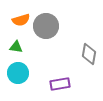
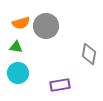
orange semicircle: moved 3 px down
purple rectangle: moved 1 px down
